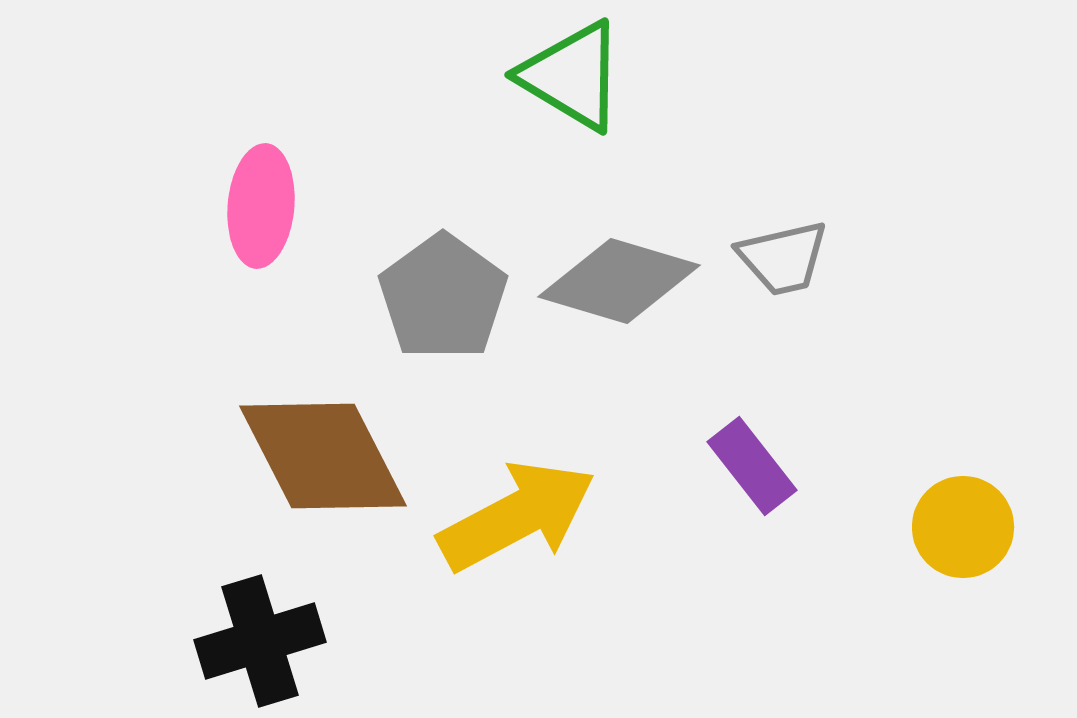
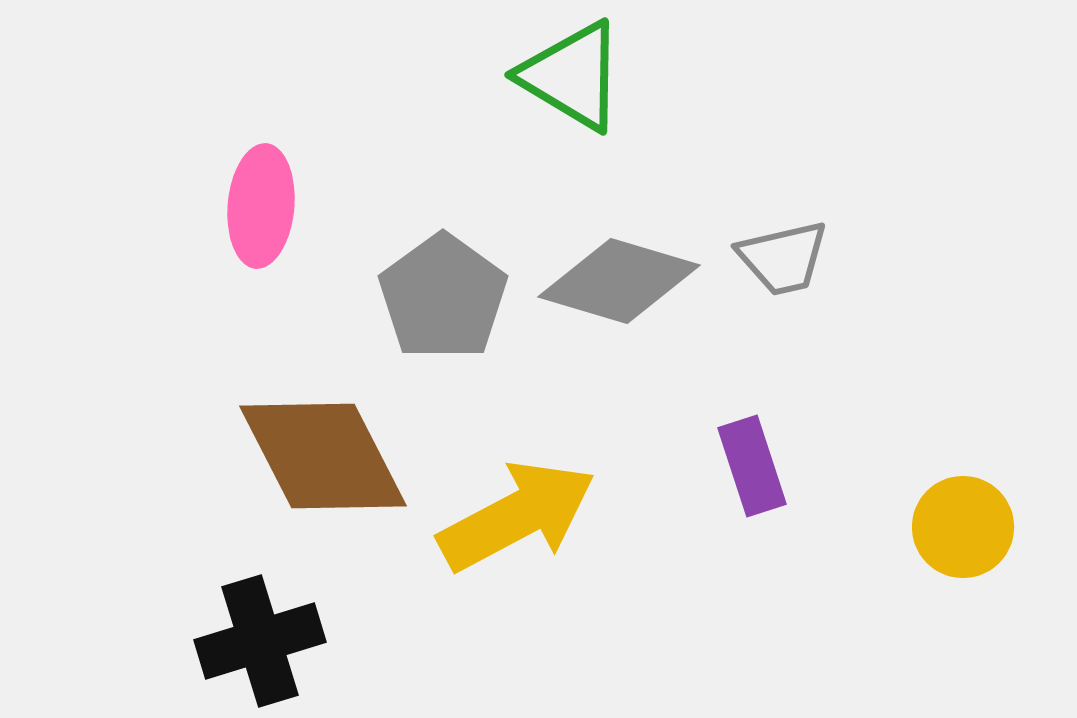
purple rectangle: rotated 20 degrees clockwise
